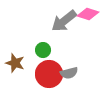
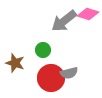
red circle: moved 2 px right, 4 px down
